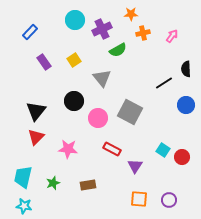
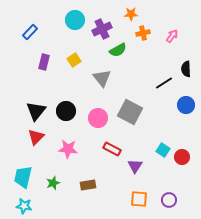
purple rectangle: rotated 49 degrees clockwise
black circle: moved 8 px left, 10 px down
